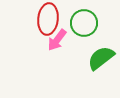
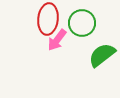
green circle: moved 2 px left
green semicircle: moved 1 px right, 3 px up
